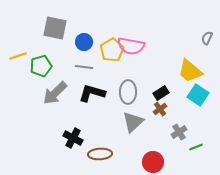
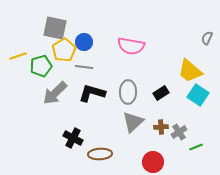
yellow pentagon: moved 48 px left
brown cross: moved 1 px right, 18 px down; rotated 32 degrees clockwise
